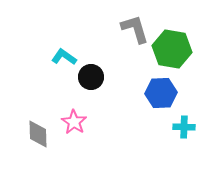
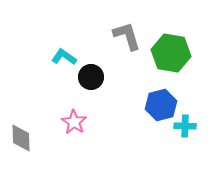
gray L-shape: moved 8 px left, 7 px down
green hexagon: moved 1 px left, 4 px down
blue hexagon: moved 12 px down; rotated 12 degrees counterclockwise
cyan cross: moved 1 px right, 1 px up
gray diamond: moved 17 px left, 4 px down
